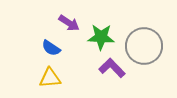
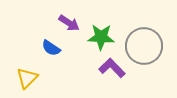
yellow triangle: moved 23 px left; rotated 40 degrees counterclockwise
